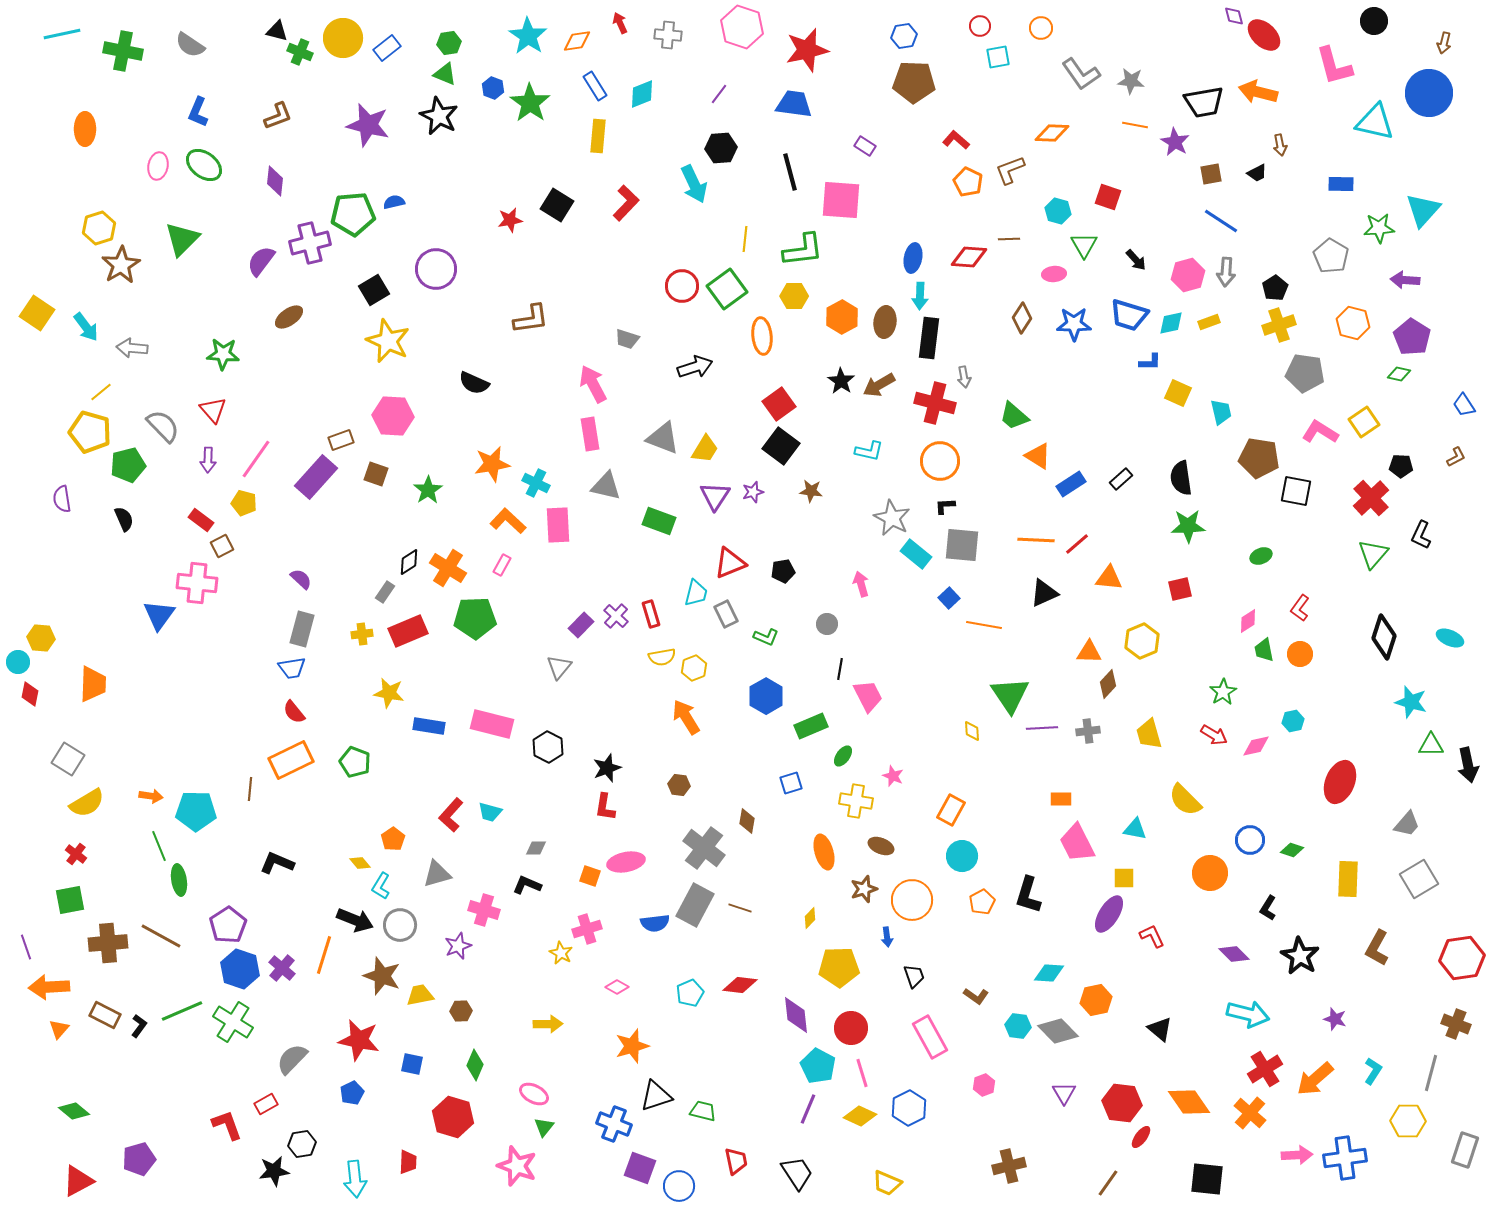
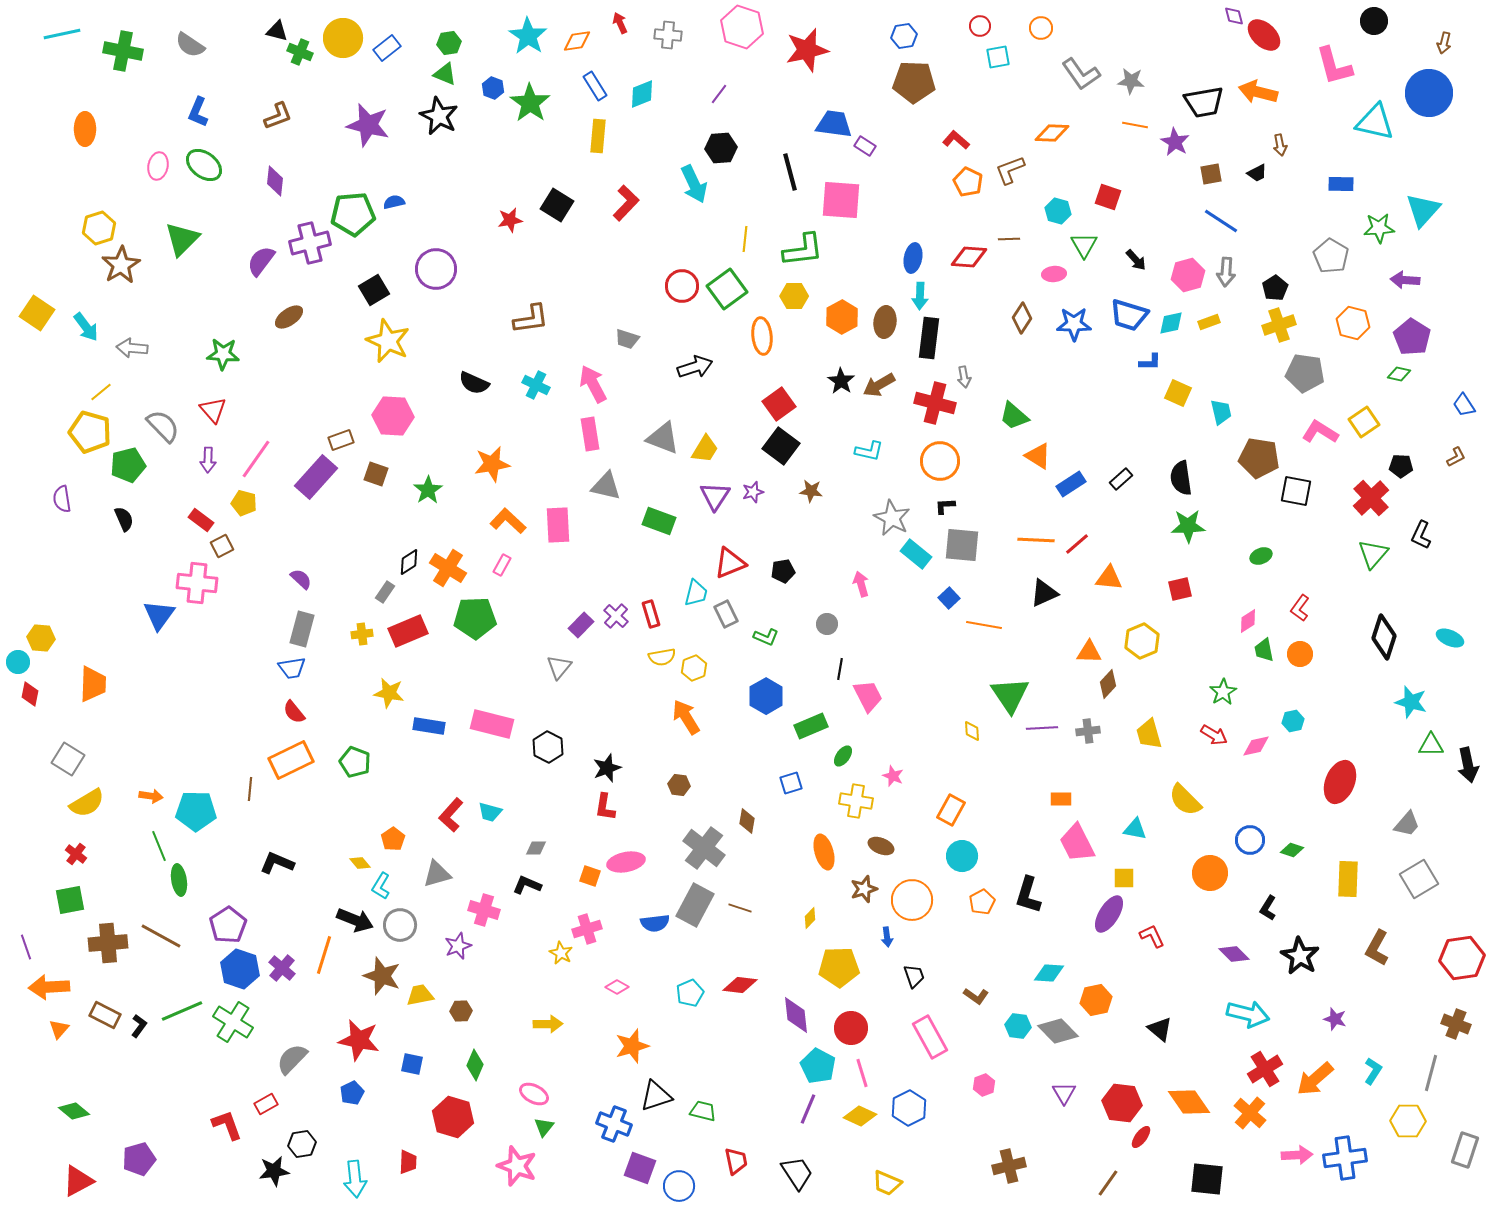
blue trapezoid at (794, 104): moved 40 px right, 20 px down
cyan cross at (536, 483): moved 98 px up
